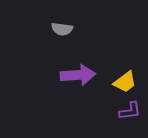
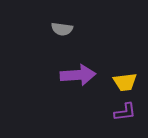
yellow trapezoid: rotated 30 degrees clockwise
purple L-shape: moved 5 px left, 1 px down
